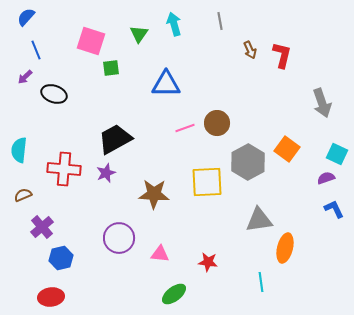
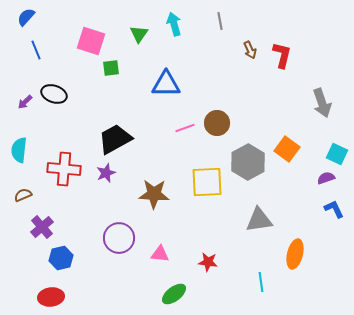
purple arrow: moved 25 px down
orange ellipse: moved 10 px right, 6 px down
